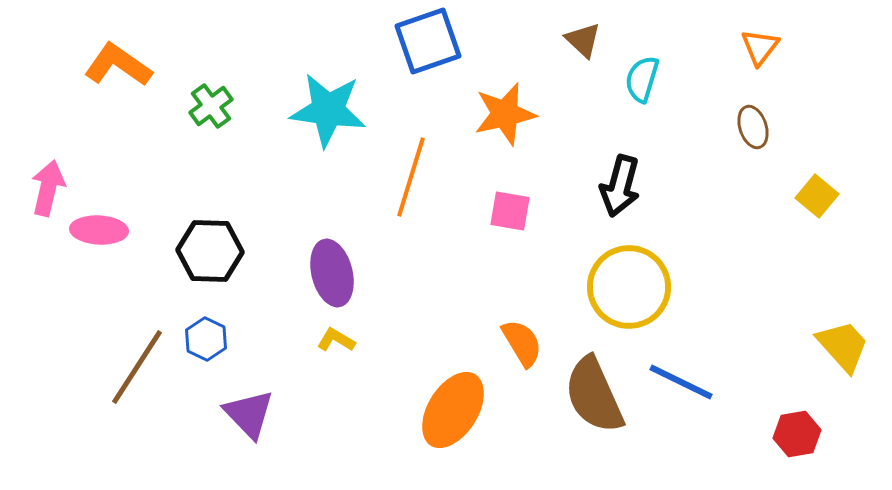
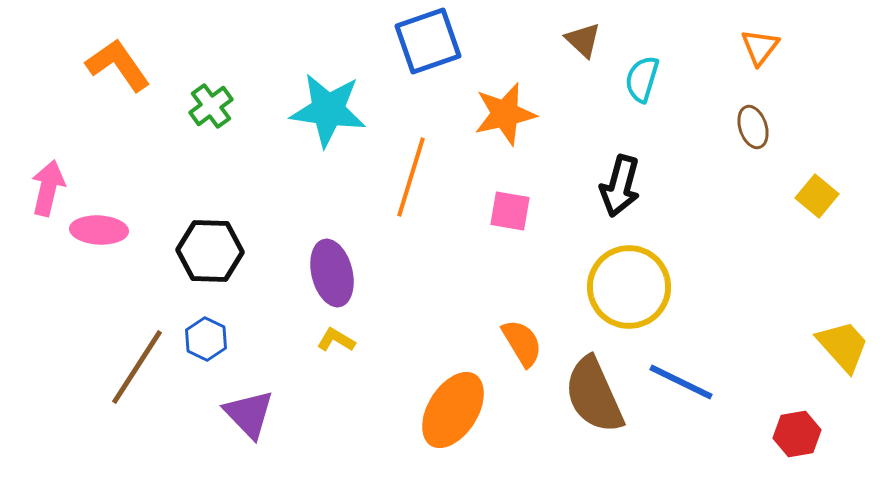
orange L-shape: rotated 20 degrees clockwise
